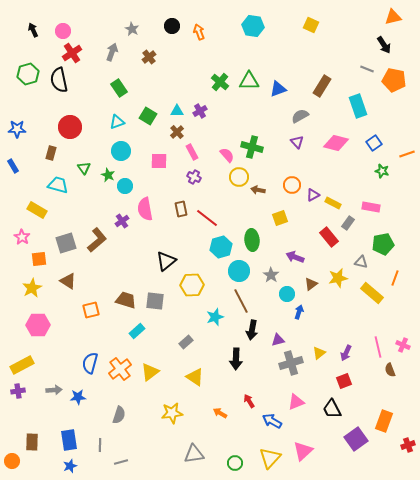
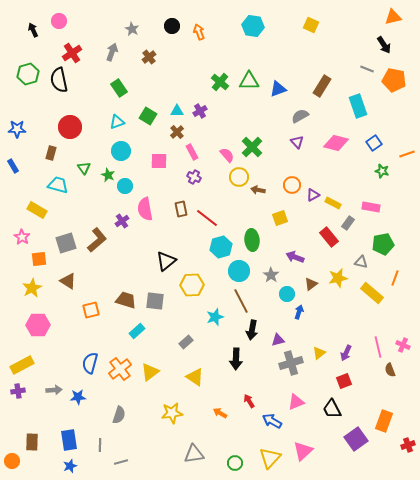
pink circle at (63, 31): moved 4 px left, 10 px up
green cross at (252, 147): rotated 30 degrees clockwise
